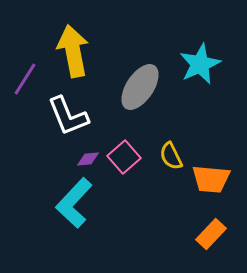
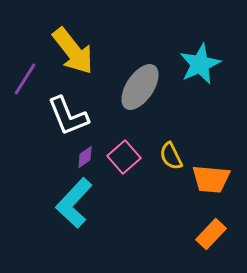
yellow arrow: rotated 153 degrees clockwise
purple diamond: moved 3 px left, 2 px up; rotated 30 degrees counterclockwise
